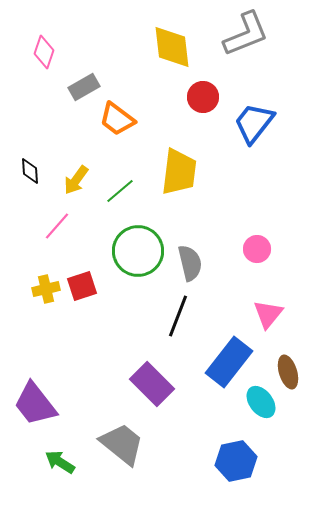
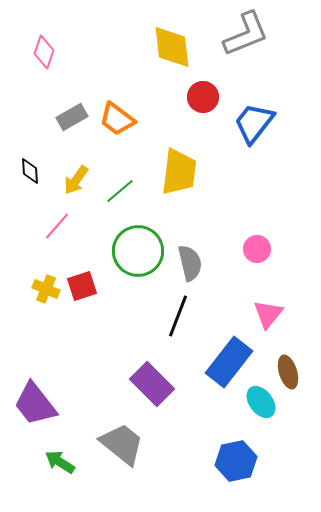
gray rectangle: moved 12 px left, 30 px down
yellow cross: rotated 36 degrees clockwise
